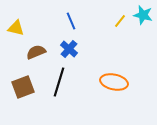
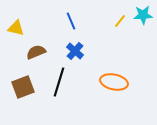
cyan star: rotated 18 degrees counterclockwise
blue cross: moved 6 px right, 2 px down
